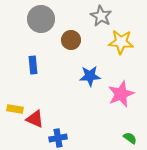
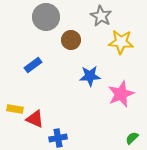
gray circle: moved 5 px right, 2 px up
blue rectangle: rotated 60 degrees clockwise
green semicircle: moved 2 px right; rotated 80 degrees counterclockwise
